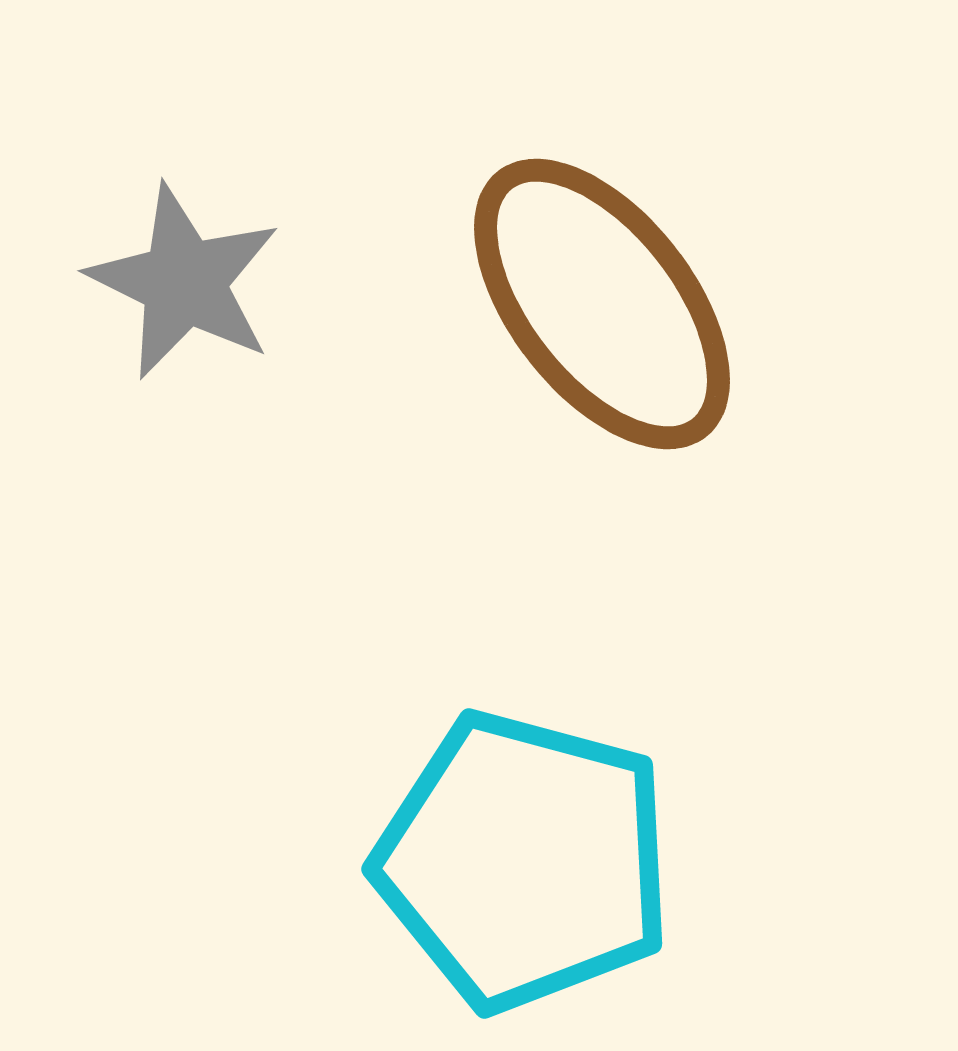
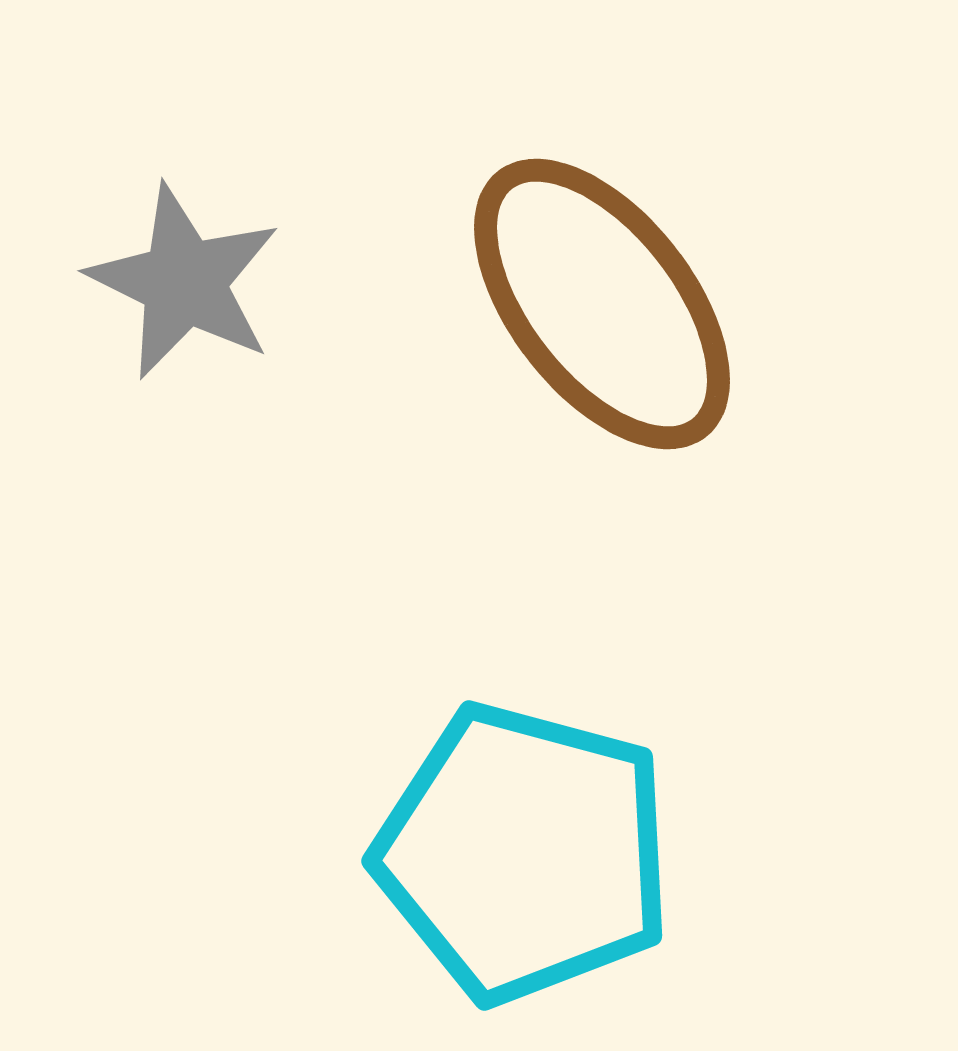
cyan pentagon: moved 8 px up
